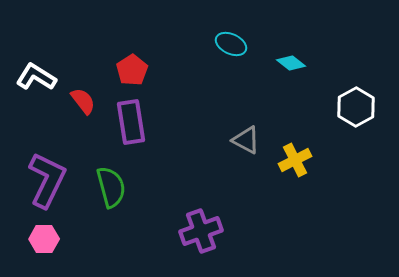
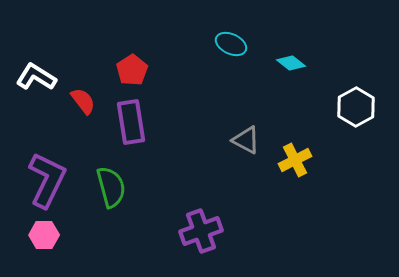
pink hexagon: moved 4 px up
